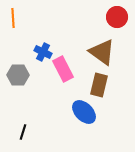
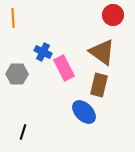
red circle: moved 4 px left, 2 px up
pink rectangle: moved 1 px right, 1 px up
gray hexagon: moved 1 px left, 1 px up
